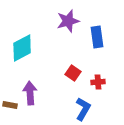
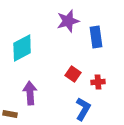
blue rectangle: moved 1 px left
red square: moved 1 px down
brown rectangle: moved 9 px down
